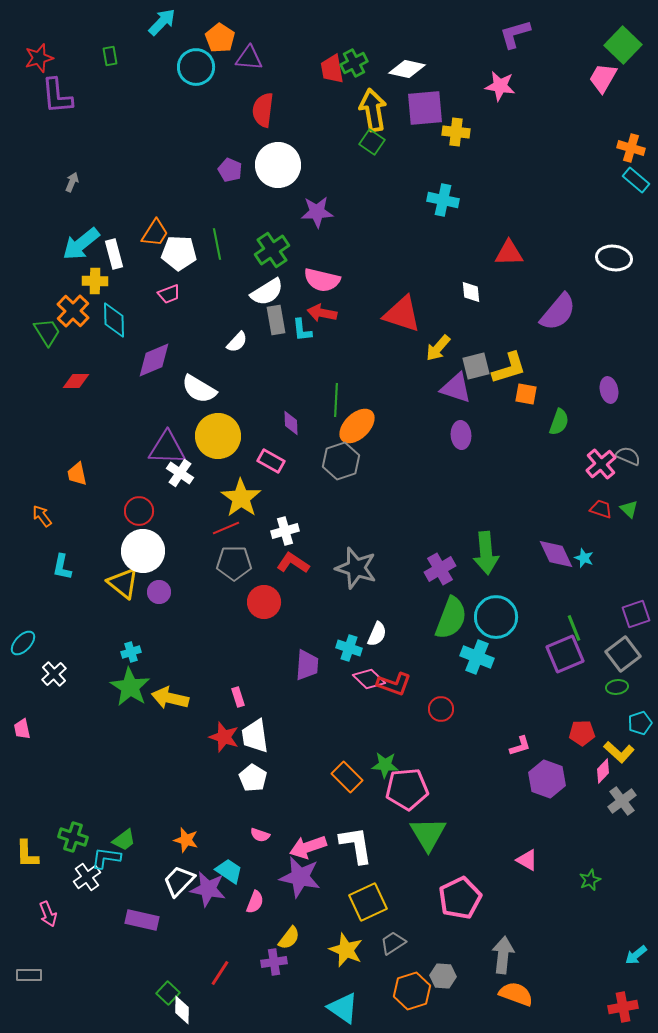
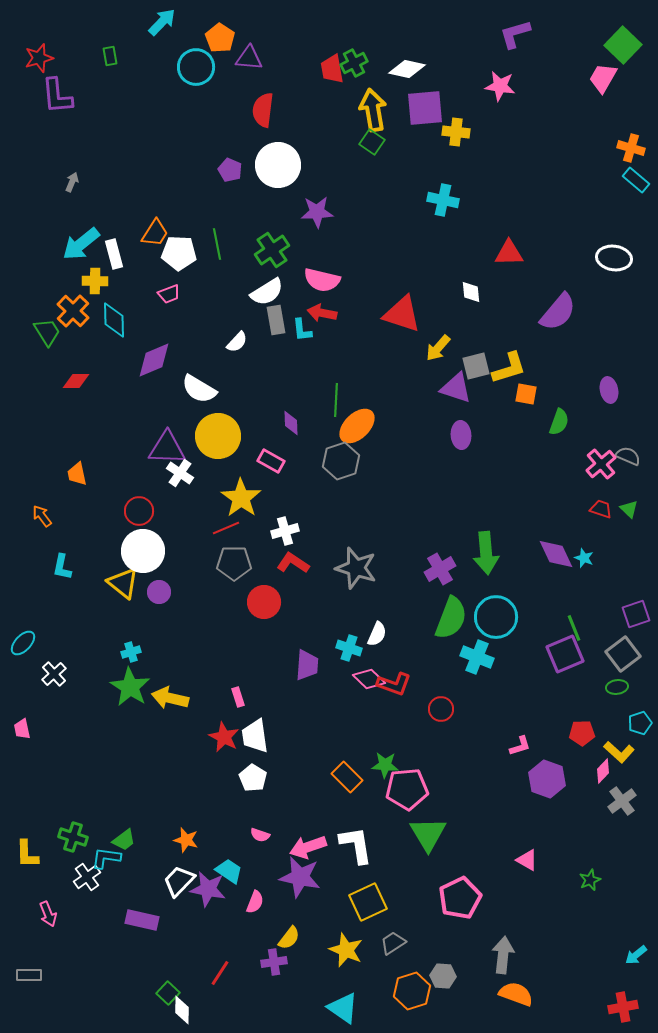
red star at (224, 737): rotated 8 degrees clockwise
